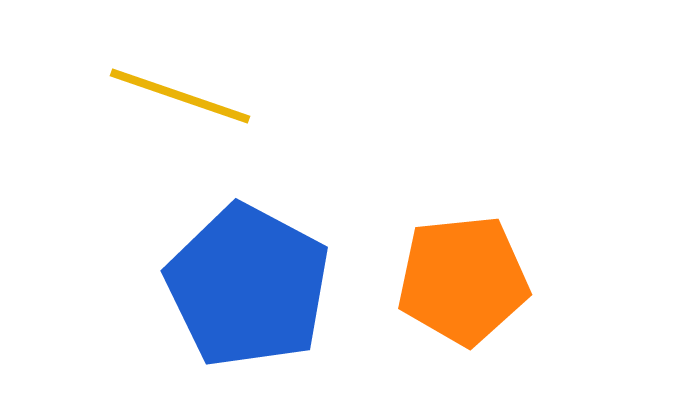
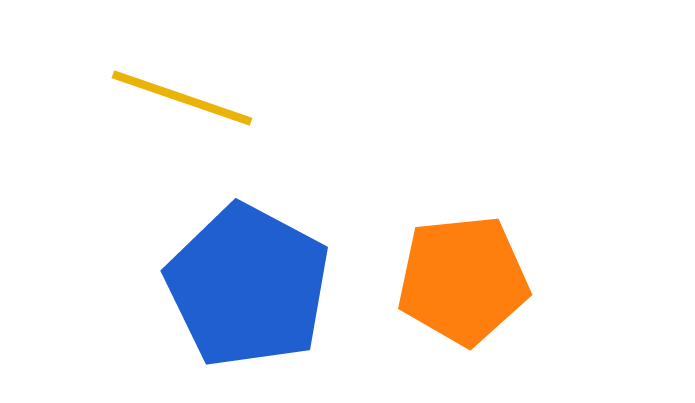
yellow line: moved 2 px right, 2 px down
